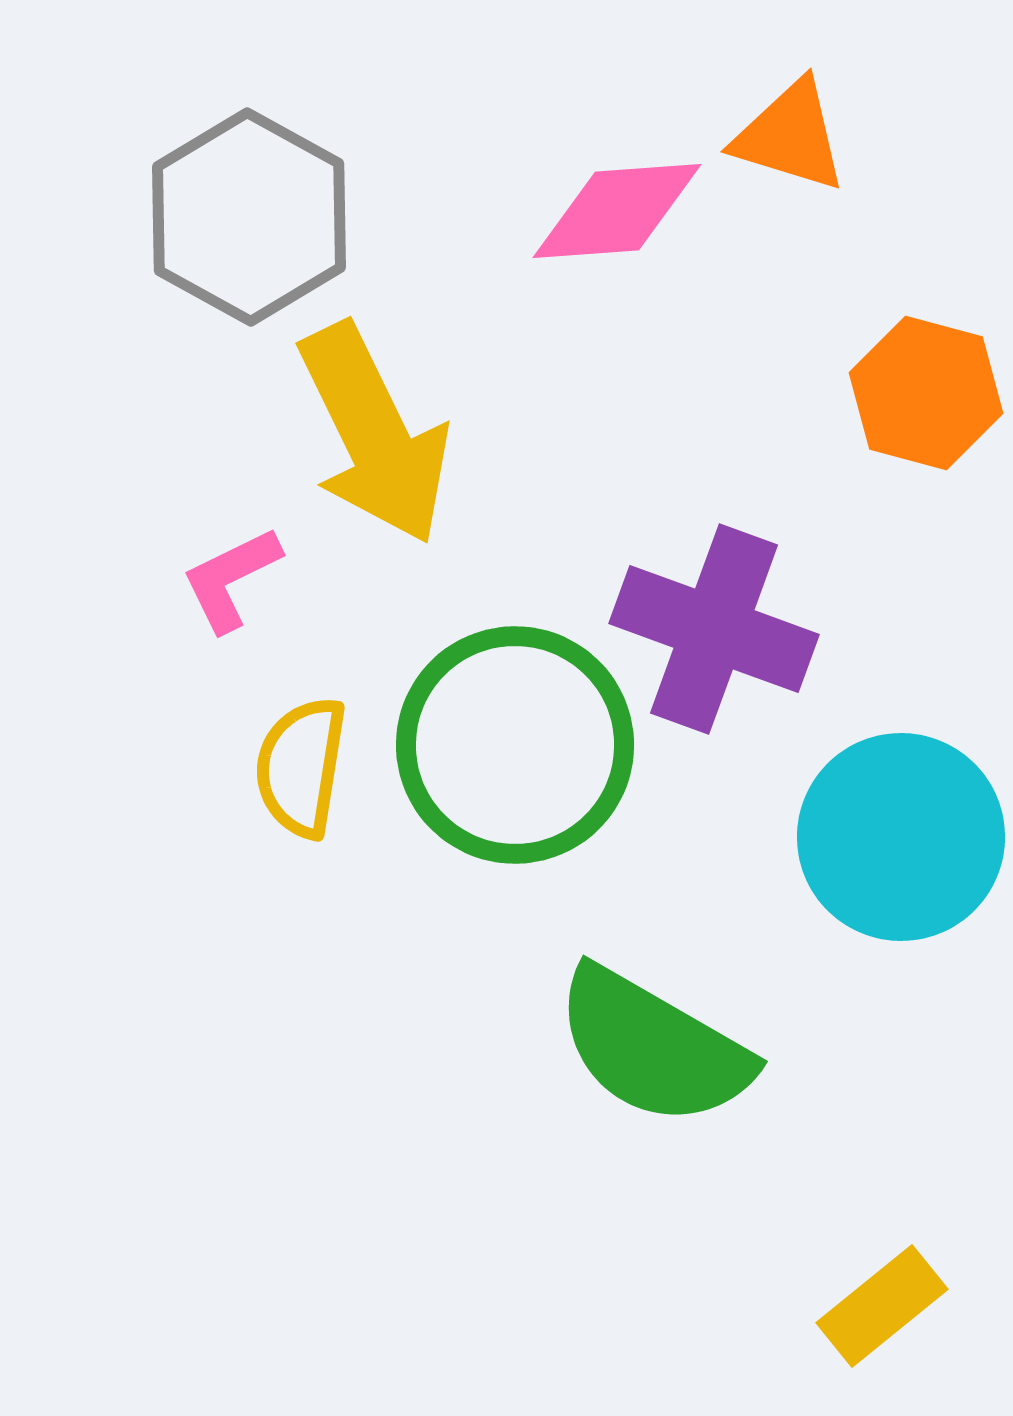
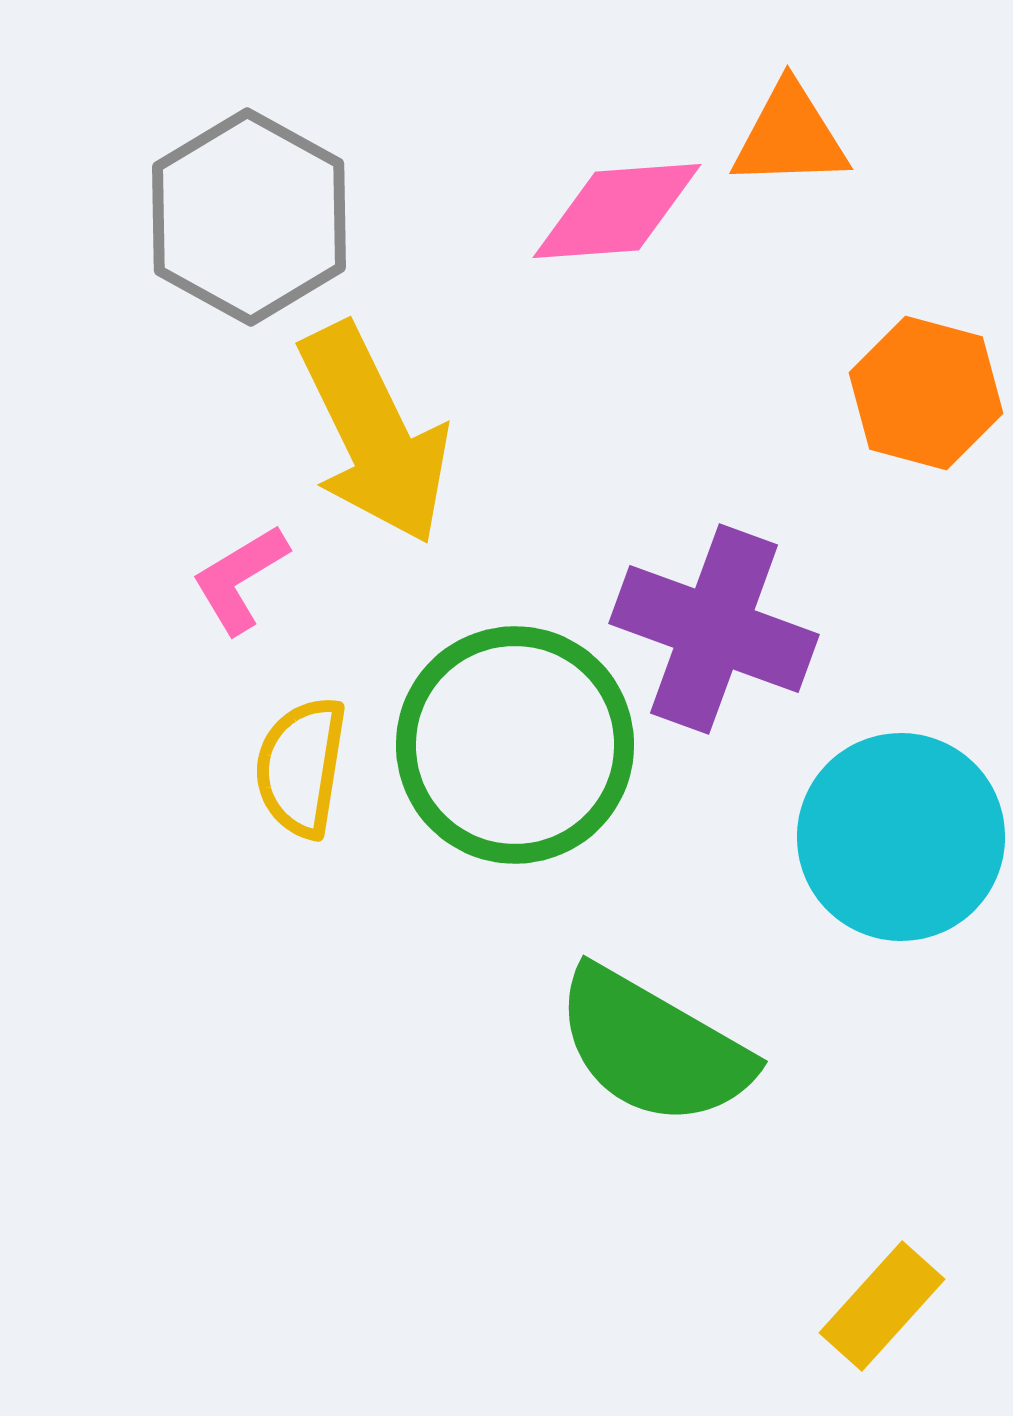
orange triangle: rotated 19 degrees counterclockwise
pink L-shape: moved 9 px right; rotated 5 degrees counterclockwise
yellow rectangle: rotated 9 degrees counterclockwise
